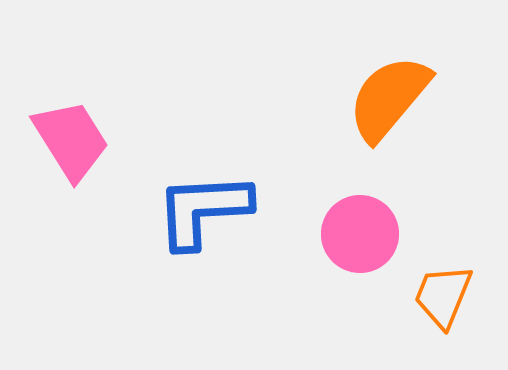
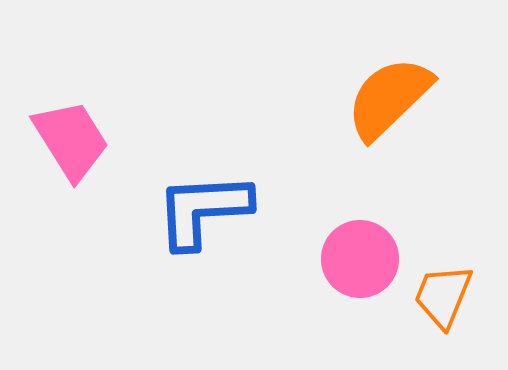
orange semicircle: rotated 6 degrees clockwise
pink circle: moved 25 px down
